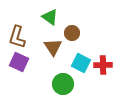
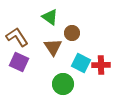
brown L-shape: rotated 130 degrees clockwise
red cross: moved 2 px left
